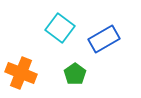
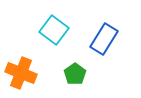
cyan square: moved 6 px left, 2 px down
blue rectangle: rotated 28 degrees counterclockwise
